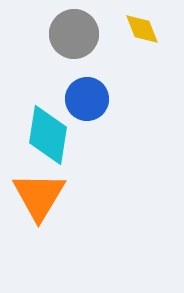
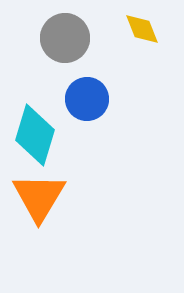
gray circle: moved 9 px left, 4 px down
cyan diamond: moved 13 px left; rotated 8 degrees clockwise
orange triangle: moved 1 px down
